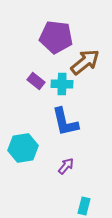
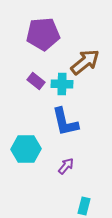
purple pentagon: moved 13 px left, 3 px up; rotated 12 degrees counterclockwise
cyan hexagon: moved 3 px right, 1 px down; rotated 8 degrees clockwise
